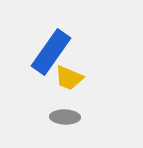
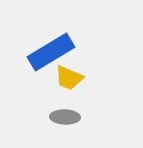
blue rectangle: rotated 24 degrees clockwise
